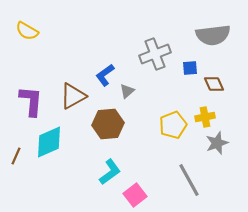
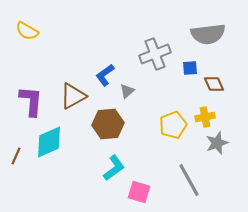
gray semicircle: moved 5 px left, 1 px up
cyan L-shape: moved 4 px right, 4 px up
pink square: moved 4 px right, 3 px up; rotated 35 degrees counterclockwise
